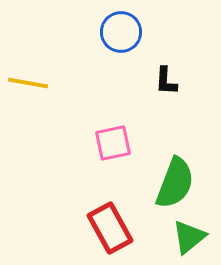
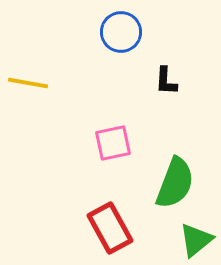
green triangle: moved 7 px right, 3 px down
